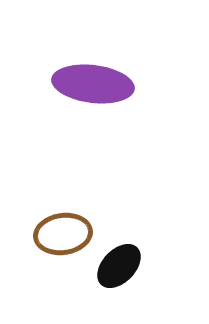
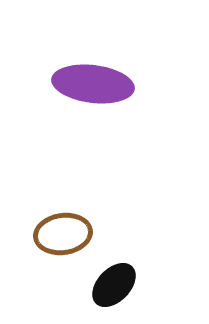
black ellipse: moved 5 px left, 19 px down
